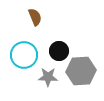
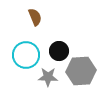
cyan circle: moved 2 px right
